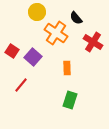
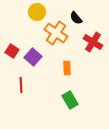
red line: rotated 42 degrees counterclockwise
green rectangle: rotated 48 degrees counterclockwise
